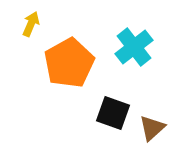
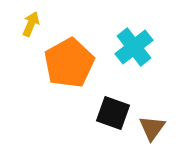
brown triangle: rotated 12 degrees counterclockwise
